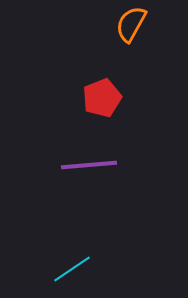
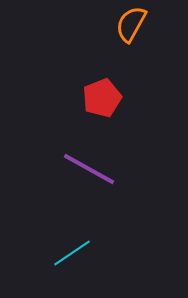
purple line: moved 4 px down; rotated 34 degrees clockwise
cyan line: moved 16 px up
